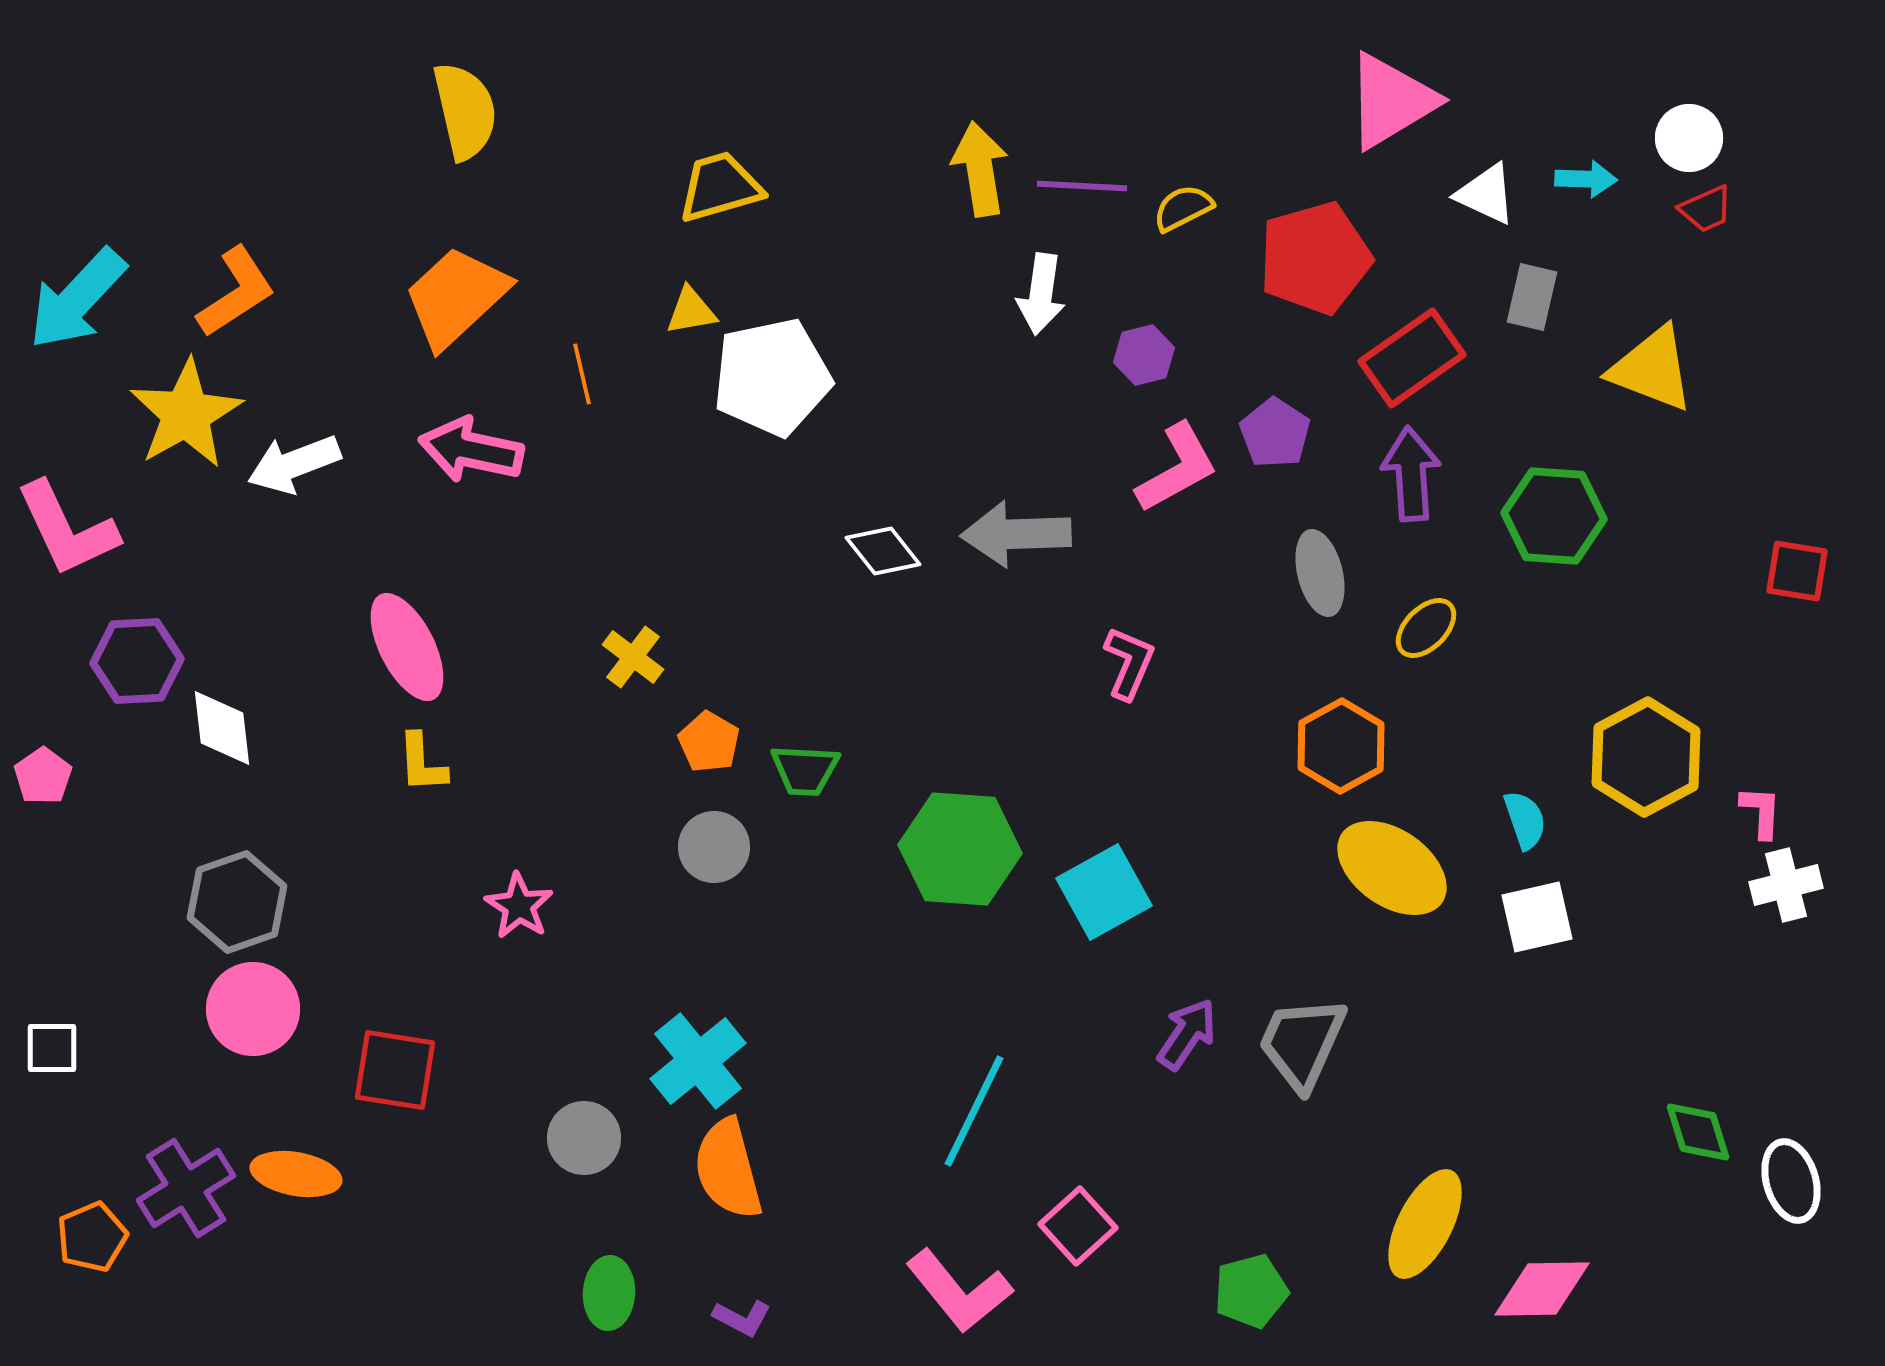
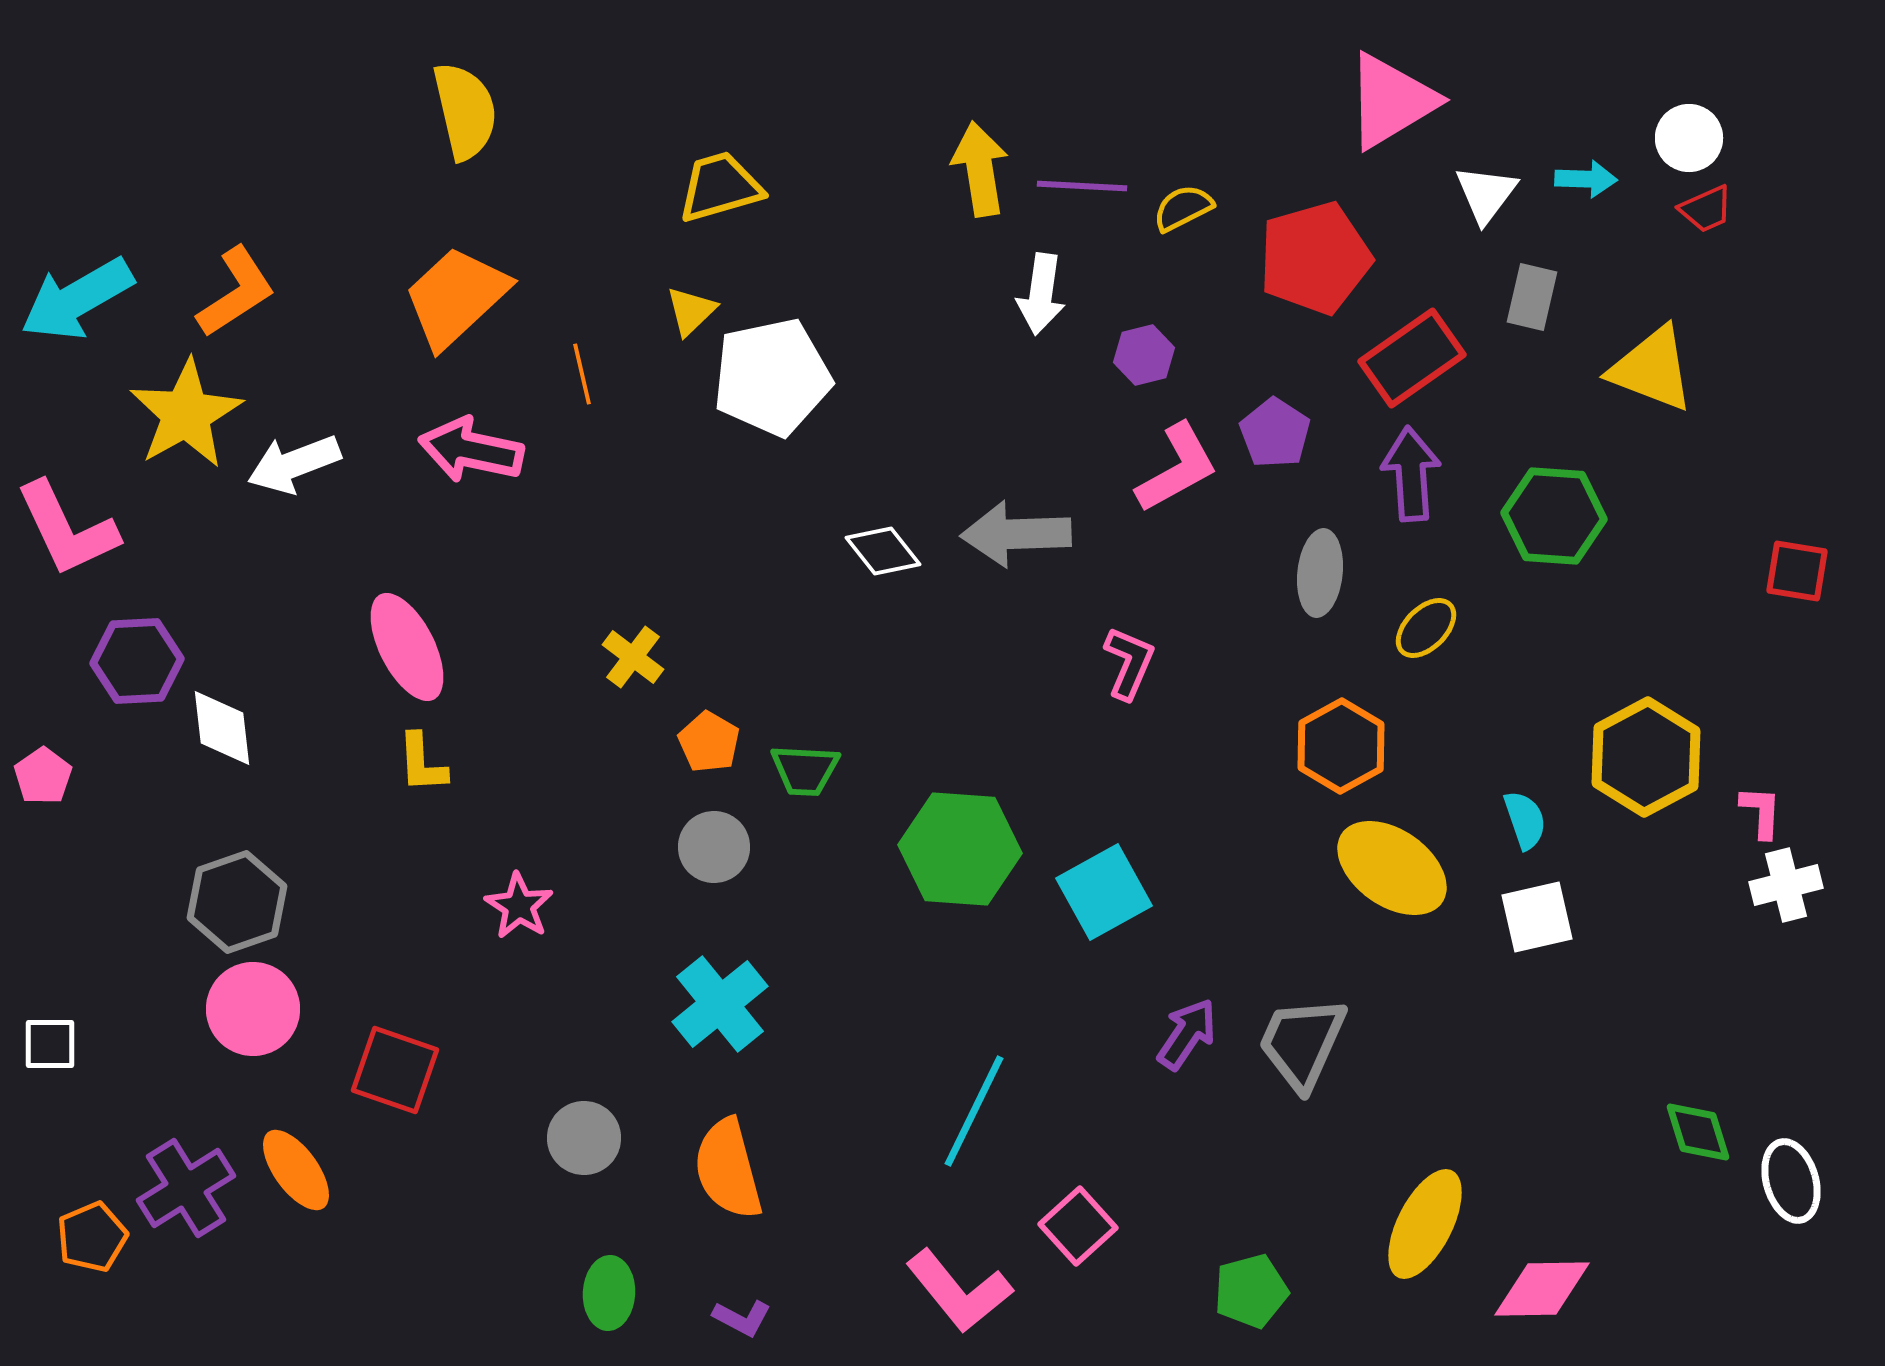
white triangle at (1486, 194): rotated 42 degrees clockwise
cyan arrow at (77, 299): rotated 17 degrees clockwise
yellow triangle at (691, 311): rotated 34 degrees counterclockwise
gray ellipse at (1320, 573): rotated 20 degrees clockwise
white square at (52, 1048): moved 2 px left, 4 px up
cyan cross at (698, 1061): moved 22 px right, 57 px up
red square at (395, 1070): rotated 10 degrees clockwise
orange ellipse at (296, 1174): moved 4 px up; rotated 44 degrees clockwise
